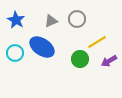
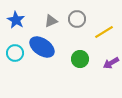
yellow line: moved 7 px right, 10 px up
purple arrow: moved 2 px right, 2 px down
